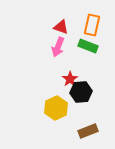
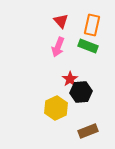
red triangle: moved 6 px up; rotated 28 degrees clockwise
